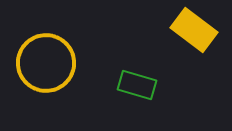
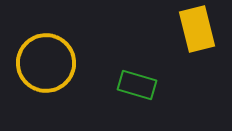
yellow rectangle: moved 3 px right, 1 px up; rotated 39 degrees clockwise
